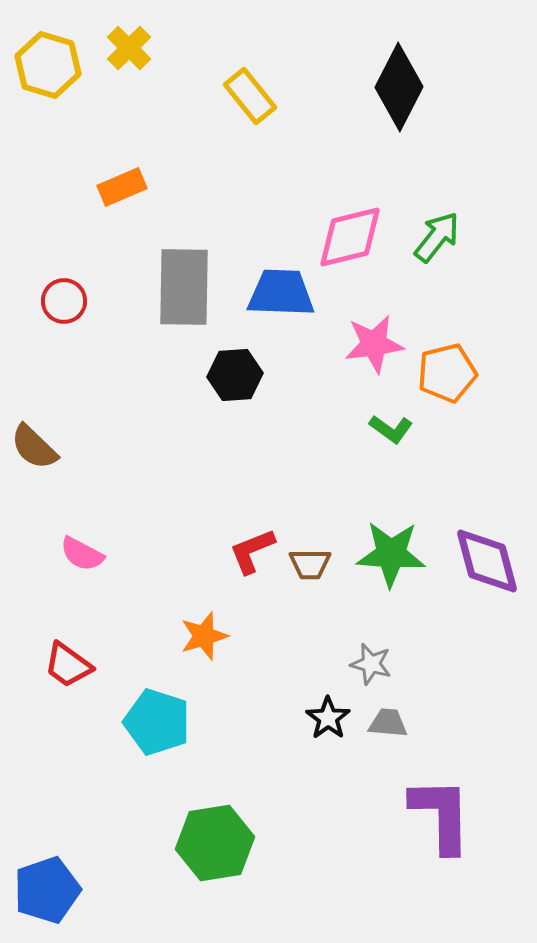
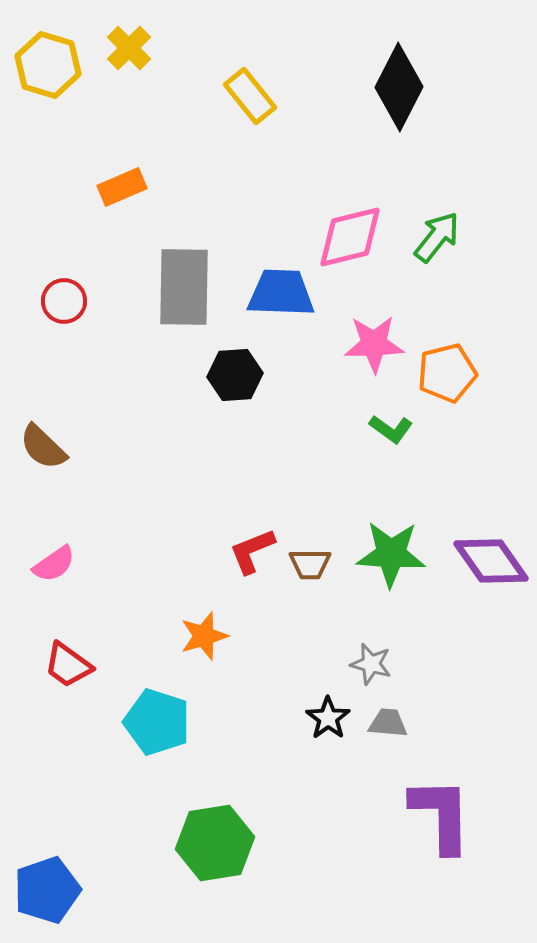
pink star: rotated 6 degrees clockwise
brown semicircle: moved 9 px right
pink semicircle: moved 28 px left, 10 px down; rotated 63 degrees counterclockwise
purple diamond: moved 4 px right; rotated 20 degrees counterclockwise
